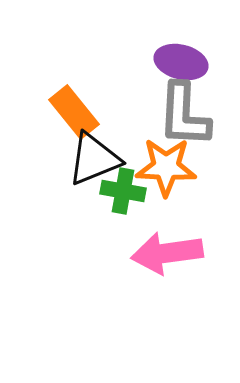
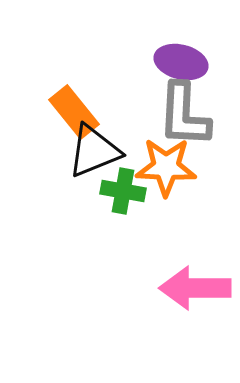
black triangle: moved 8 px up
pink arrow: moved 28 px right, 35 px down; rotated 8 degrees clockwise
